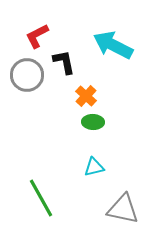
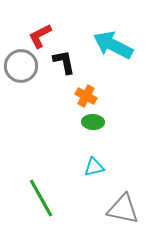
red L-shape: moved 3 px right
gray circle: moved 6 px left, 9 px up
orange cross: rotated 15 degrees counterclockwise
